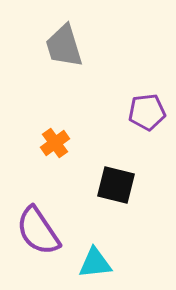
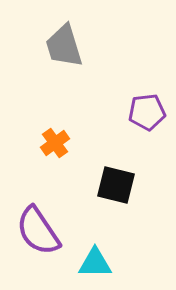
cyan triangle: rotated 6 degrees clockwise
